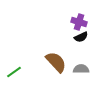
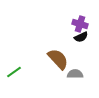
purple cross: moved 1 px right, 2 px down
brown semicircle: moved 2 px right, 3 px up
gray semicircle: moved 6 px left, 5 px down
